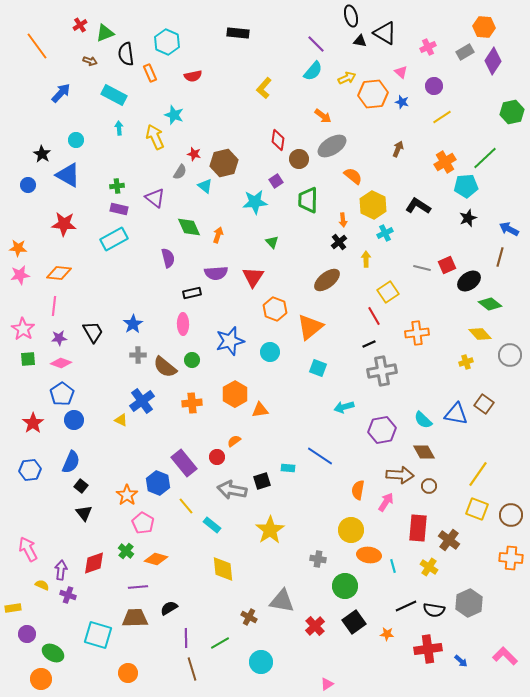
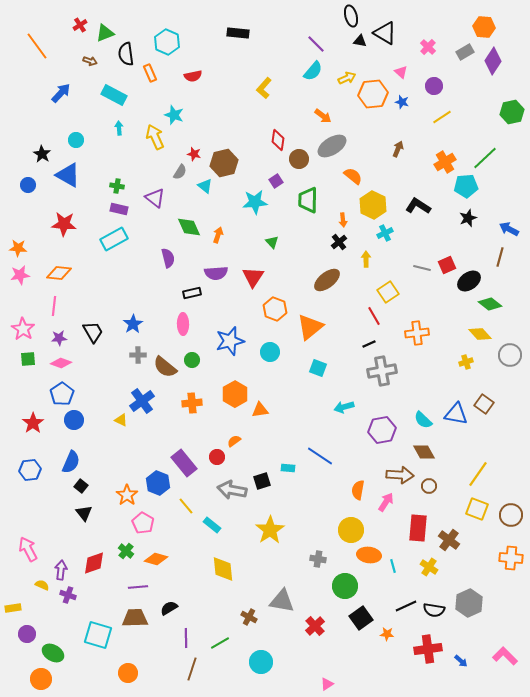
pink cross at (428, 47): rotated 21 degrees counterclockwise
green cross at (117, 186): rotated 16 degrees clockwise
black square at (354, 622): moved 7 px right, 4 px up
brown line at (192, 669): rotated 35 degrees clockwise
